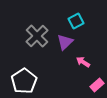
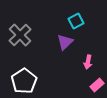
gray cross: moved 17 px left, 1 px up
pink arrow: moved 5 px right; rotated 112 degrees counterclockwise
